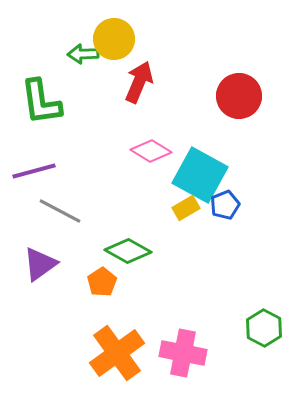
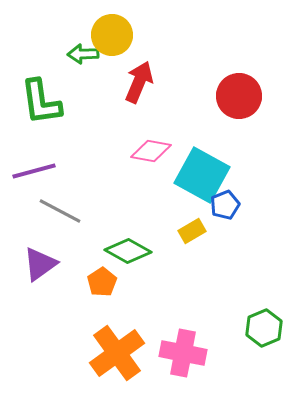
yellow circle: moved 2 px left, 4 px up
pink diamond: rotated 21 degrees counterclockwise
cyan square: moved 2 px right
yellow rectangle: moved 6 px right, 23 px down
green hexagon: rotated 9 degrees clockwise
